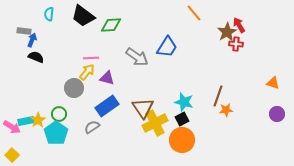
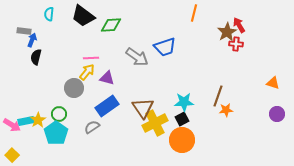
orange line: rotated 54 degrees clockwise
blue trapezoid: moved 2 px left; rotated 40 degrees clockwise
black semicircle: rotated 98 degrees counterclockwise
cyan star: rotated 18 degrees counterclockwise
pink arrow: moved 2 px up
